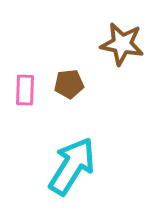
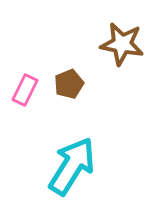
brown pentagon: rotated 16 degrees counterclockwise
pink rectangle: rotated 24 degrees clockwise
